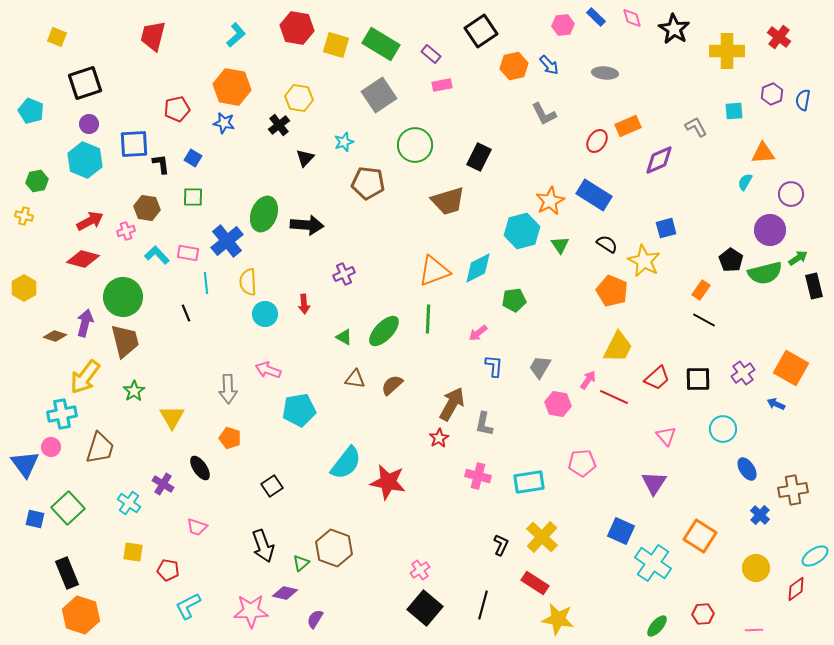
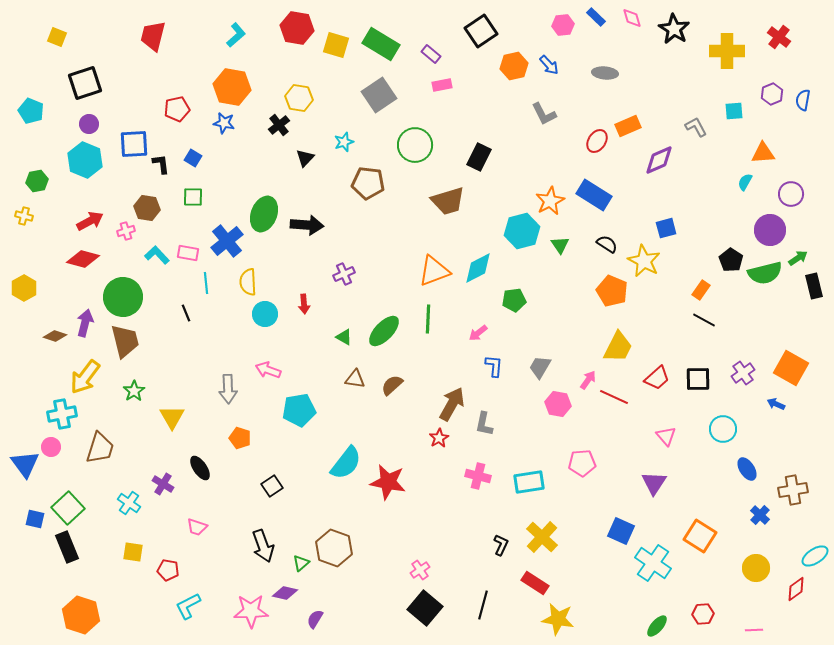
orange pentagon at (230, 438): moved 10 px right
black rectangle at (67, 573): moved 26 px up
